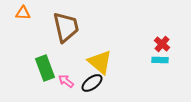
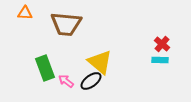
orange triangle: moved 2 px right
brown trapezoid: moved 3 px up; rotated 108 degrees clockwise
black ellipse: moved 1 px left, 2 px up
